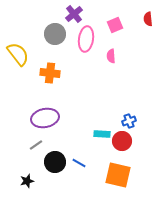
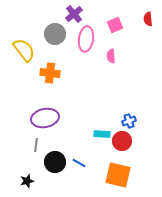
yellow semicircle: moved 6 px right, 4 px up
gray line: rotated 48 degrees counterclockwise
